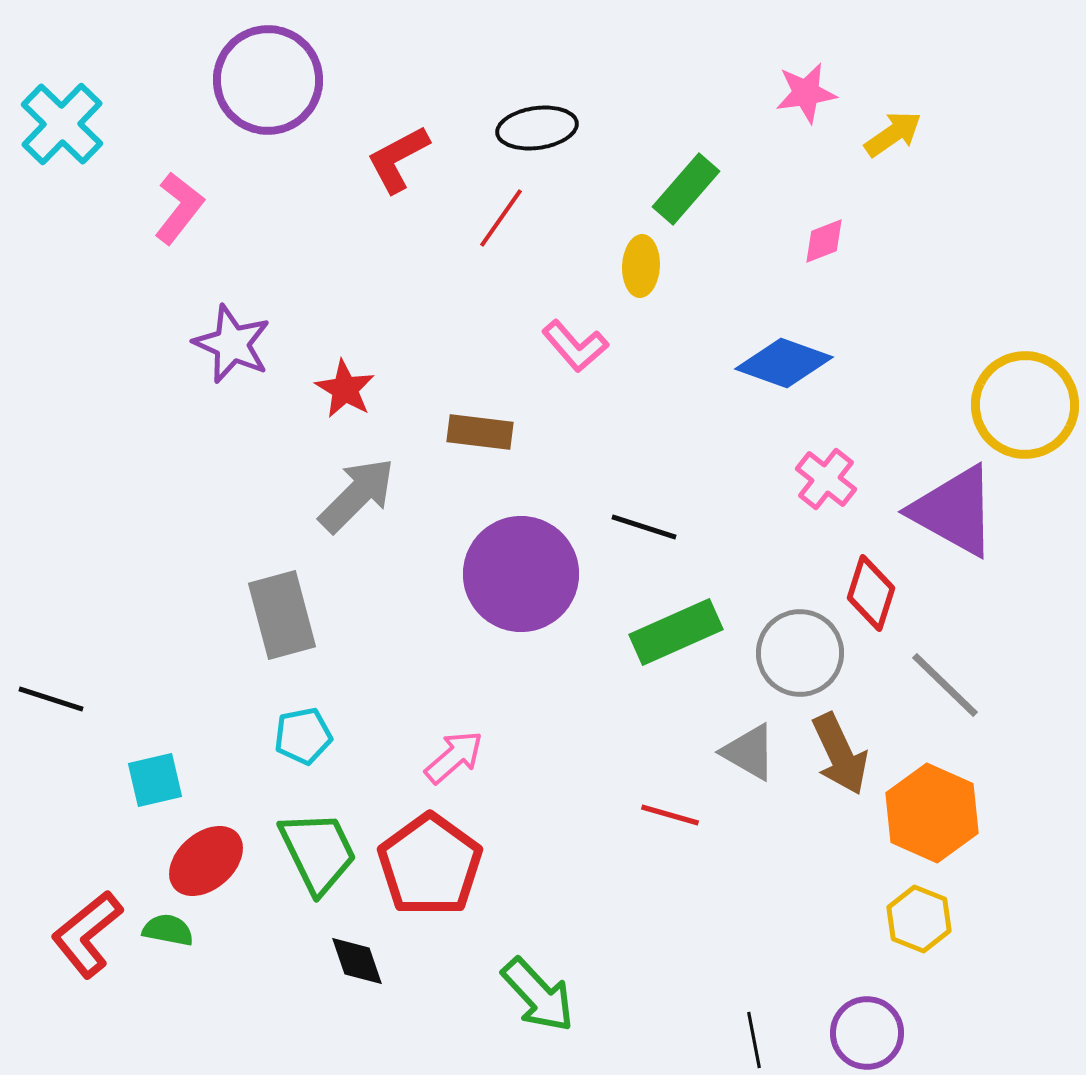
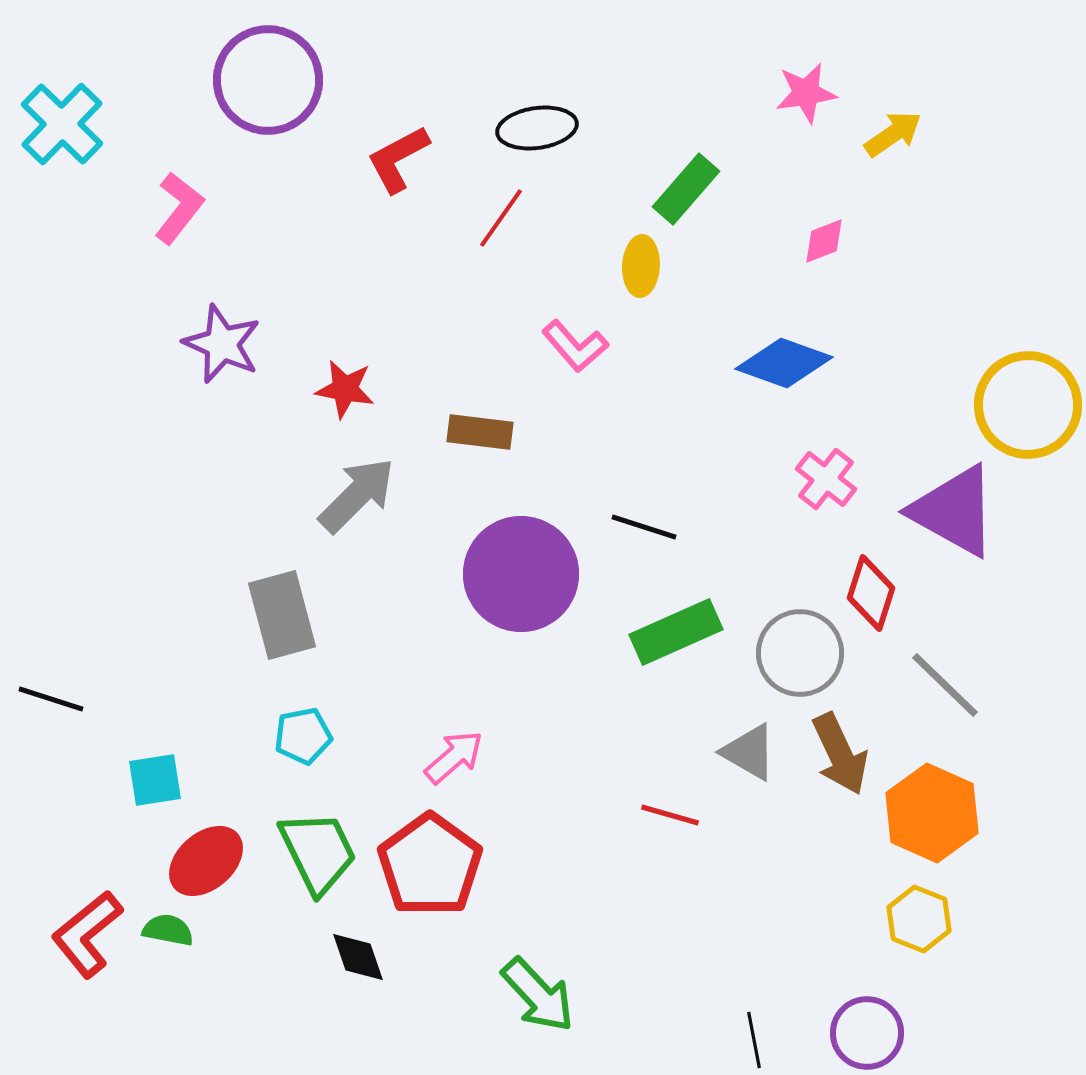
purple star at (232, 344): moved 10 px left
red star at (345, 389): rotated 20 degrees counterclockwise
yellow circle at (1025, 405): moved 3 px right
cyan square at (155, 780): rotated 4 degrees clockwise
black diamond at (357, 961): moved 1 px right, 4 px up
